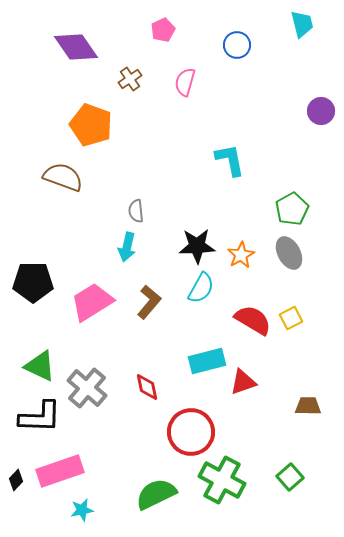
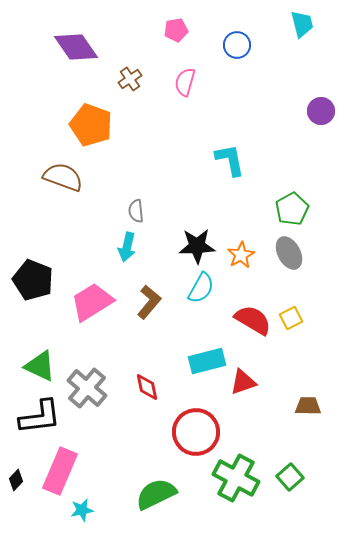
pink pentagon: moved 13 px right; rotated 15 degrees clockwise
black pentagon: moved 2 px up; rotated 21 degrees clockwise
black L-shape: rotated 9 degrees counterclockwise
red circle: moved 5 px right
pink rectangle: rotated 48 degrees counterclockwise
green cross: moved 14 px right, 2 px up
